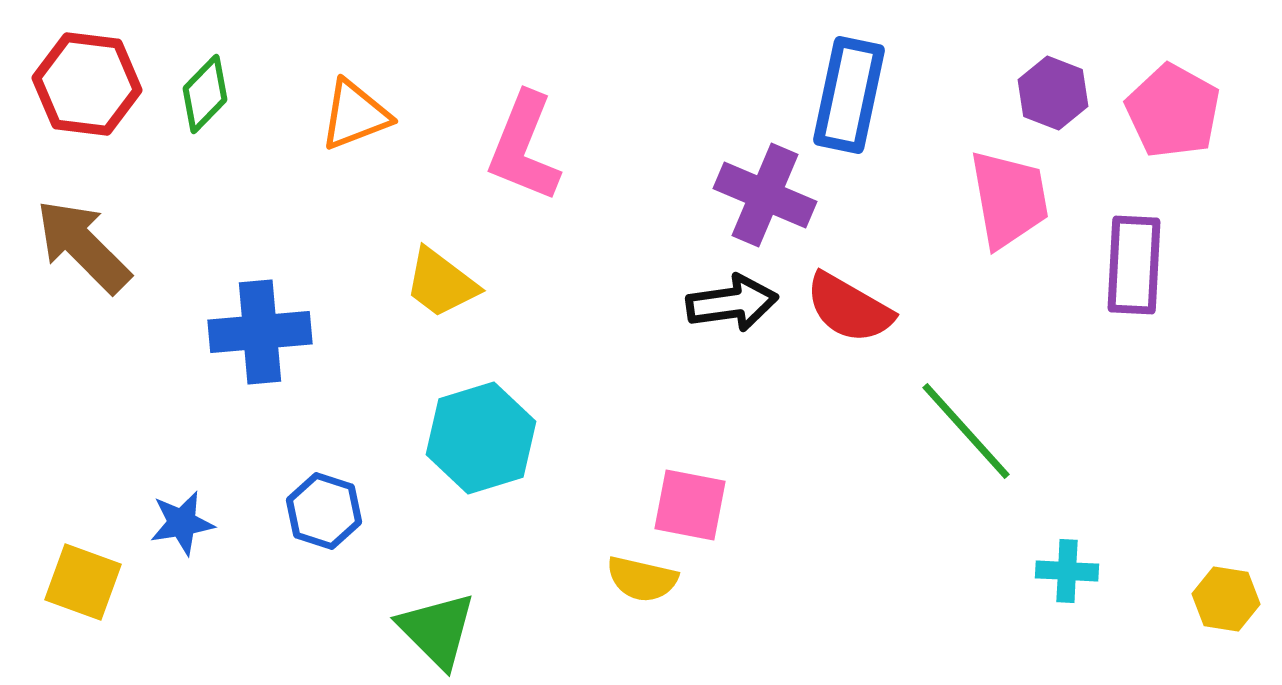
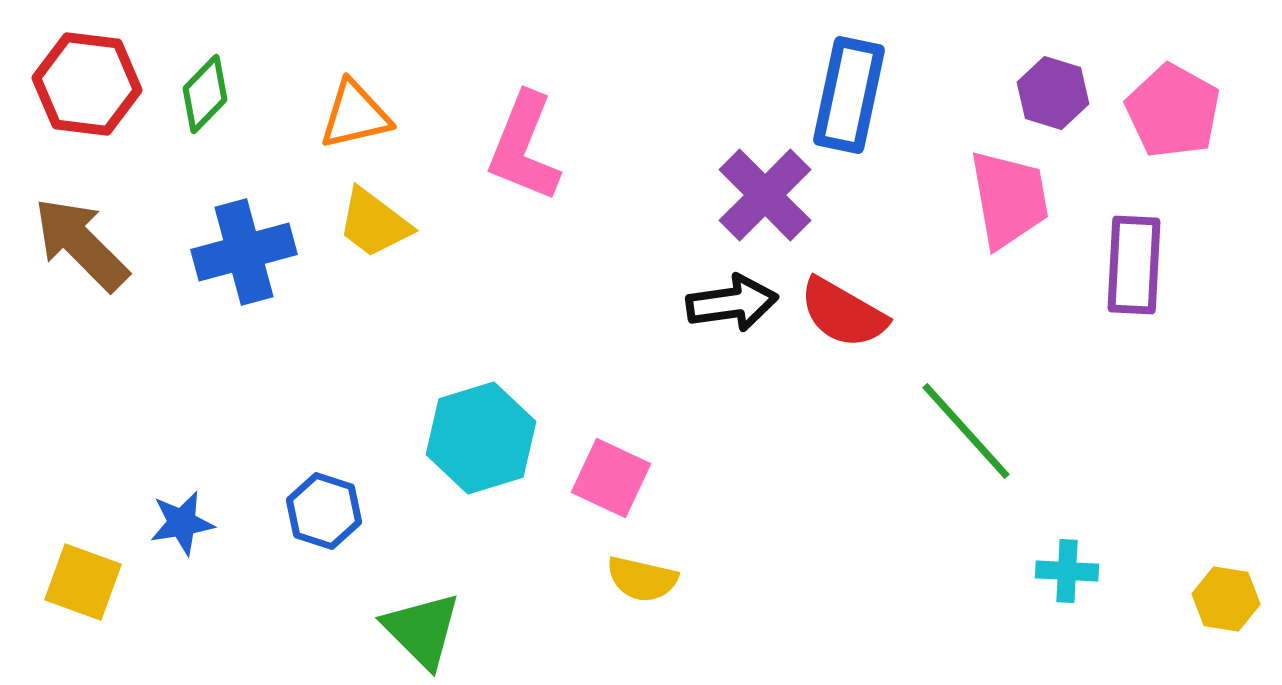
purple hexagon: rotated 4 degrees counterclockwise
orange triangle: rotated 8 degrees clockwise
purple cross: rotated 22 degrees clockwise
brown arrow: moved 2 px left, 2 px up
yellow trapezoid: moved 67 px left, 60 px up
red semicircle: moved 6 px left, 5 px down
blue cross: moved 16 px left, 80 px up; rotated 10 degrees counterclockwise
pink square: moved 79 px left, 27 px up; rotated 14 degrees clockwise
green triangle: moved 15 px left
